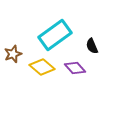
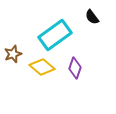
black semicircle: moved 29 px up; rotated 14 degrees counterclockwise
purple diamond: rotated 60 degrees clockwise
